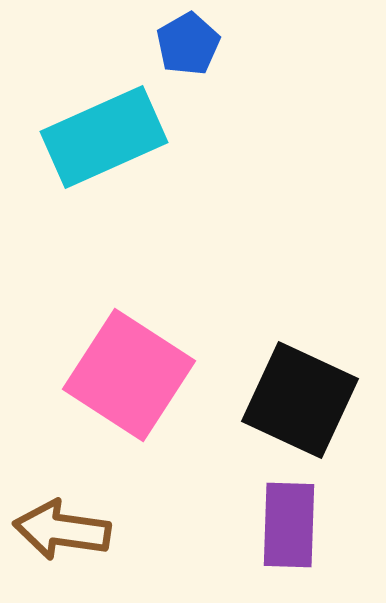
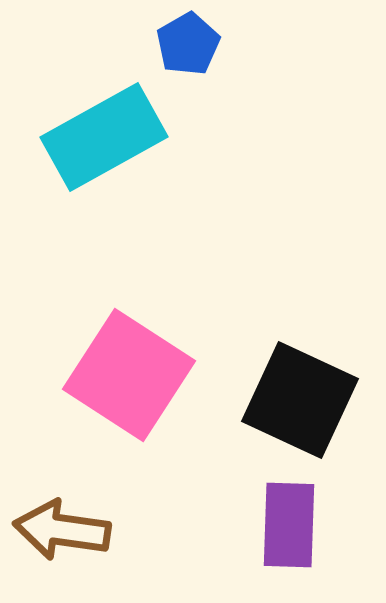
cyan rectangle: rotated 5 degrees counterclockwise
